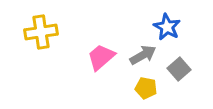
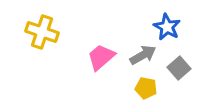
yellow cross: moved 1 px right; rotated 28 degrees clockwise
gray square: moved 1 px up
